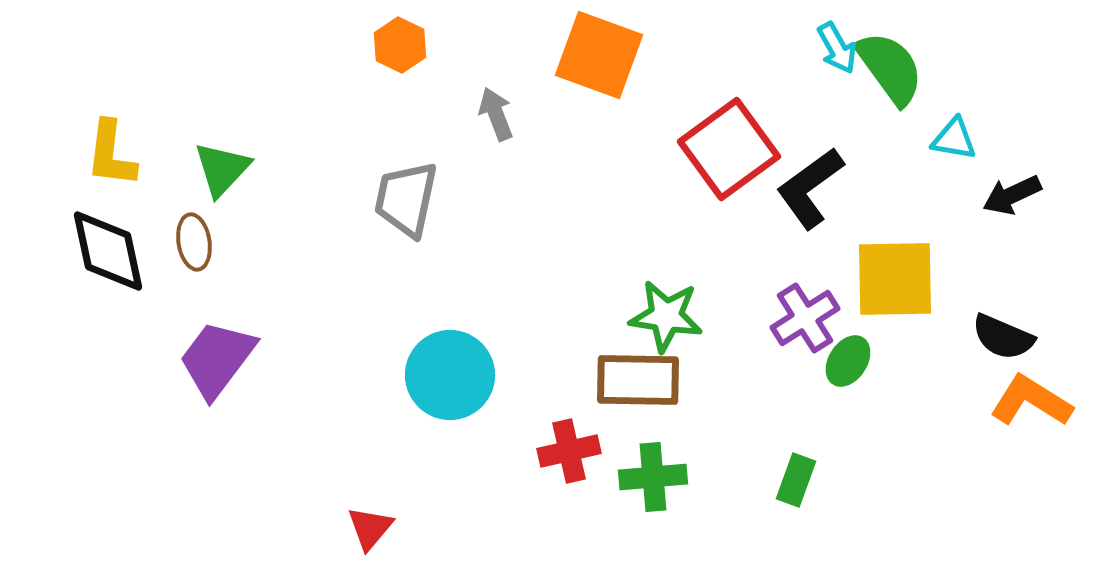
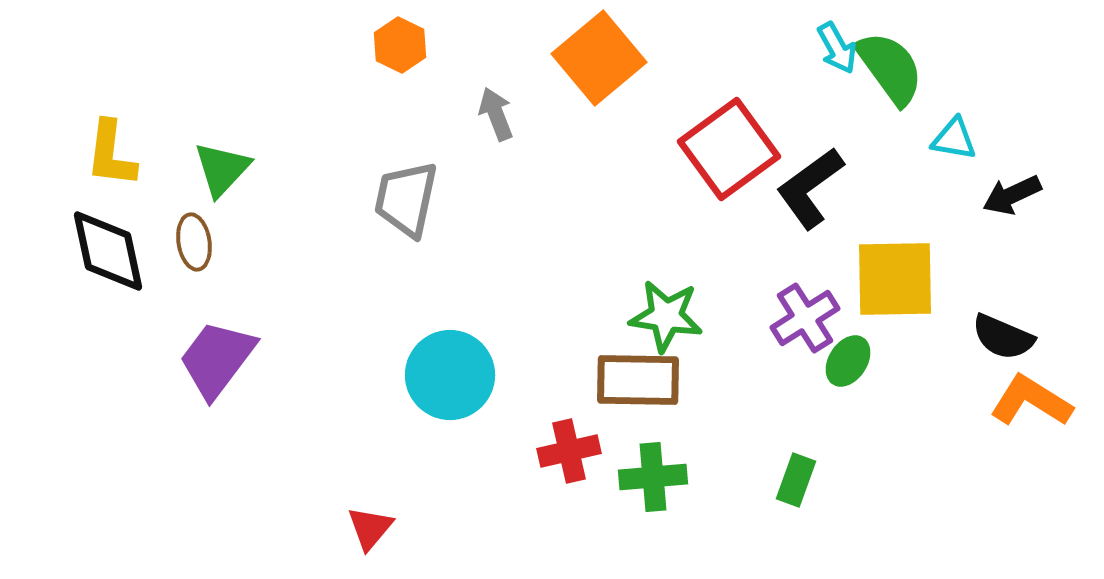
orange square: moved 3 px down; rotated 30 degrees clockwise
